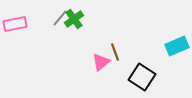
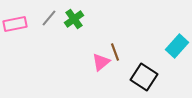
gray line: moved 11 px left
cyan rectangle: rotated 25 degrees counterclockwise
black square: moved 2 px right
